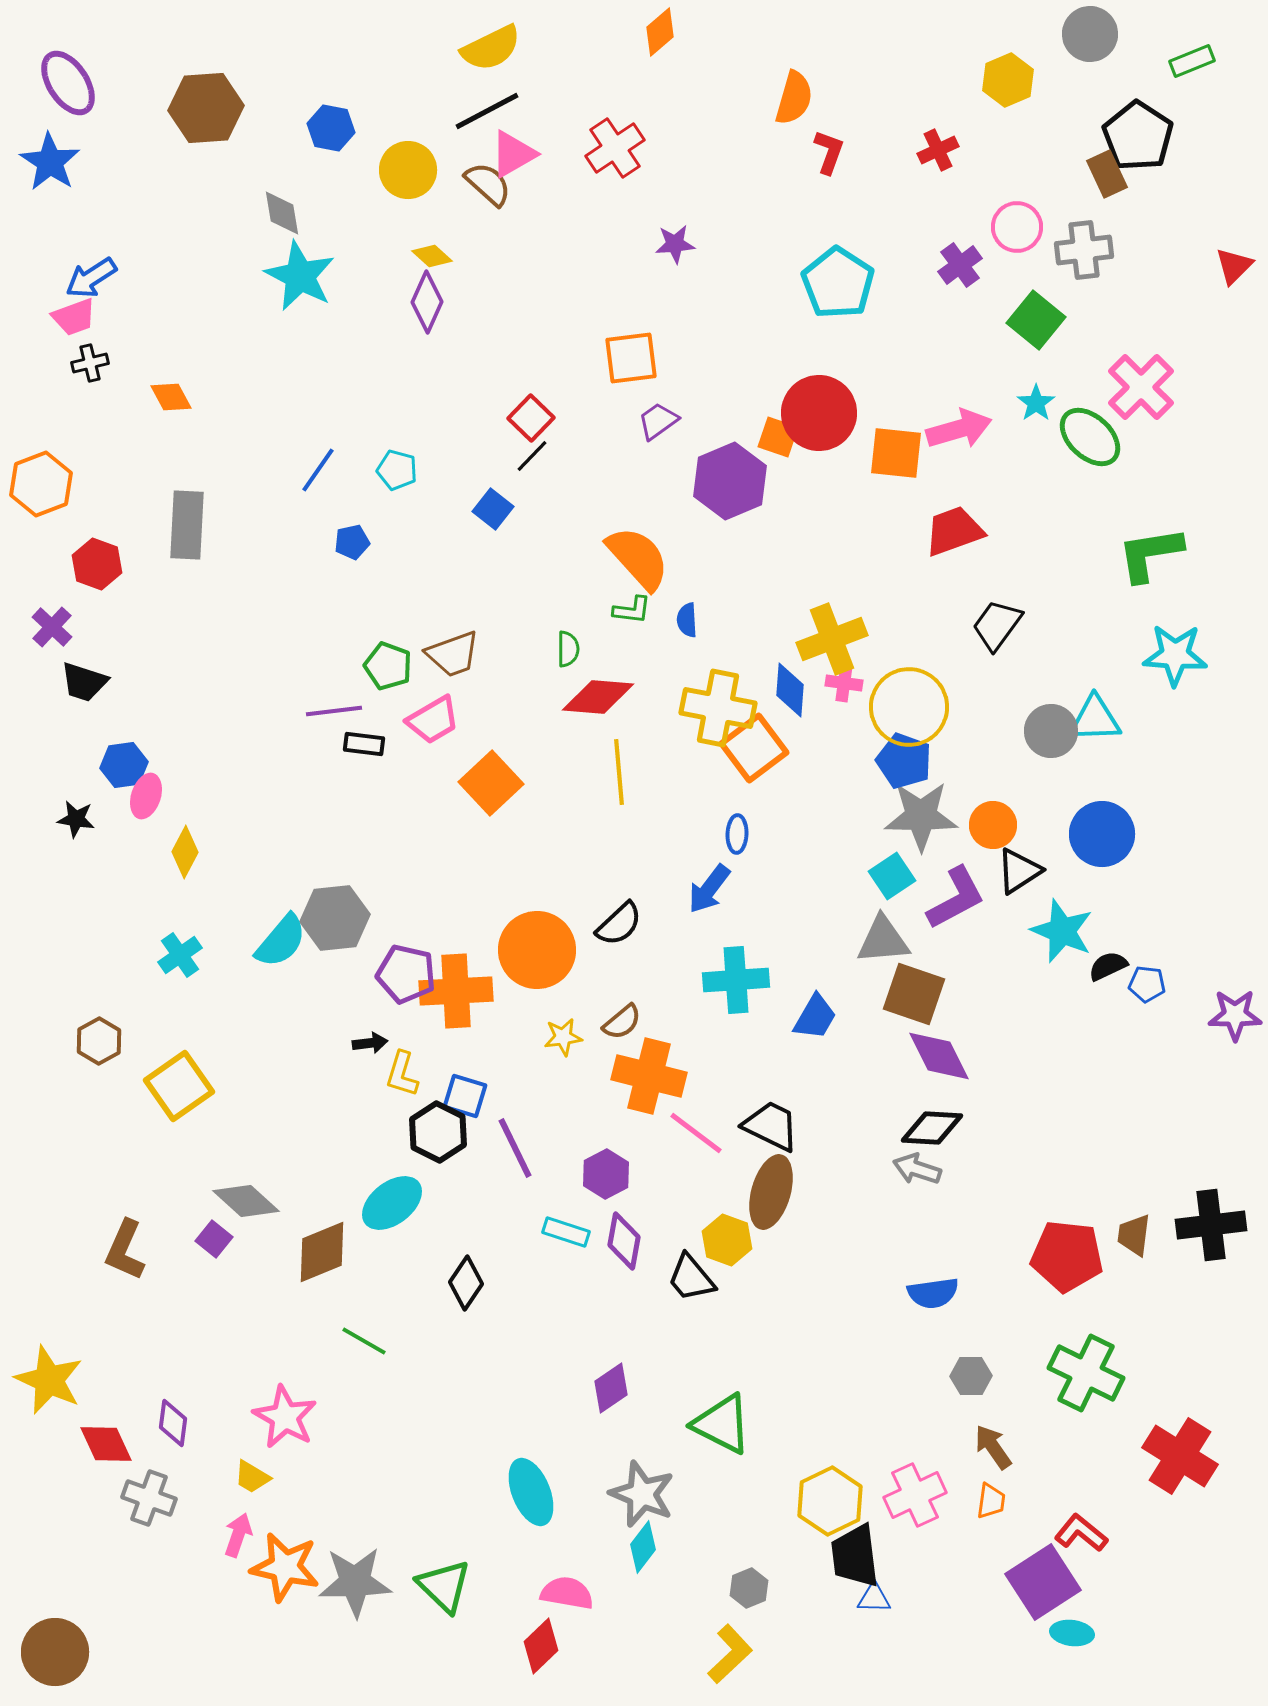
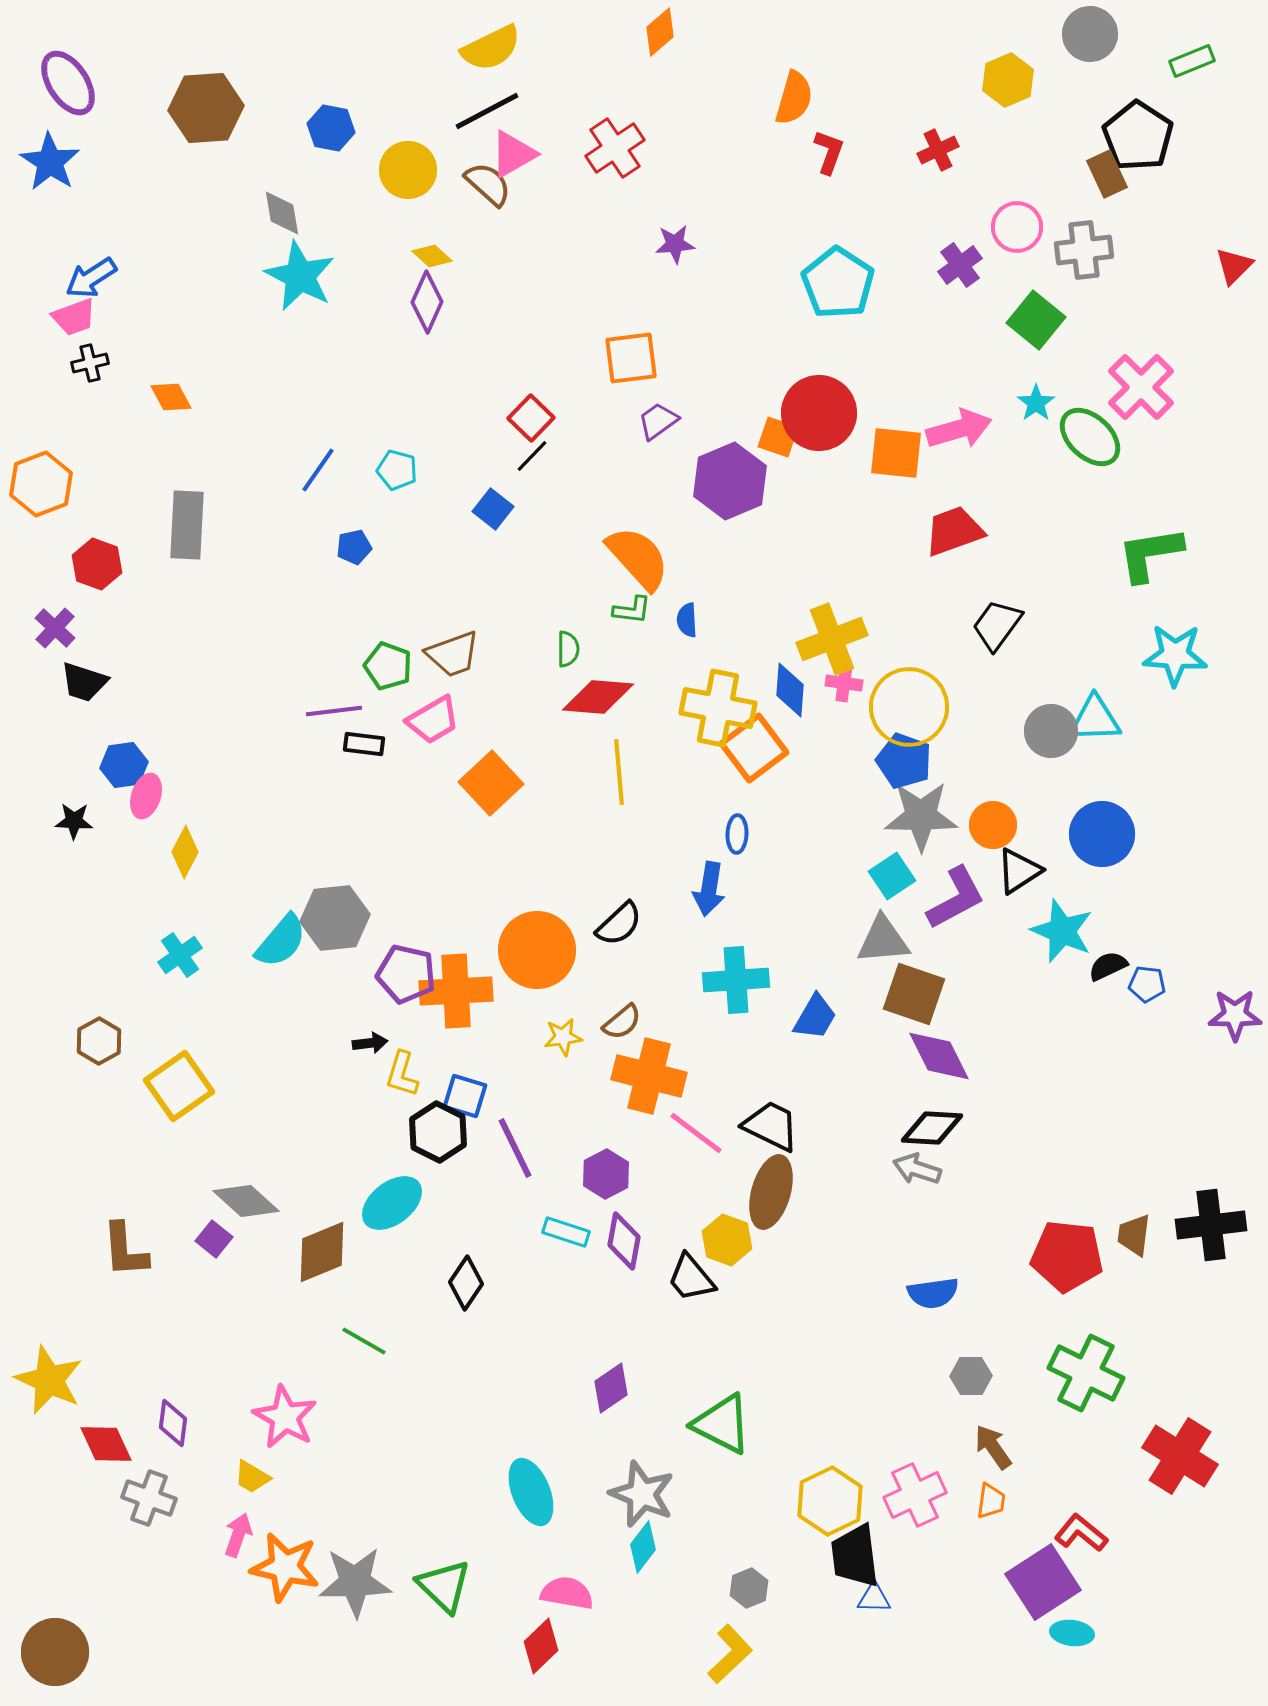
blue pentagon at (352, 542): moved 2 px right, 5 px down
purple cross at (52, 627): moved 3 px right, 1 px down
black star at (76, 819): moved 2 px left, 2 px down; rotated 6 degrees counterclockwise
blue arrow at (709, 889): rotated 28 degrees counterclockwise
brown L-shape at (125, 1250): rotated 28 degrees counterclockwise
